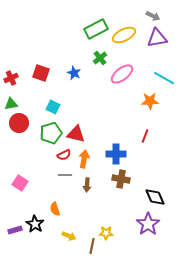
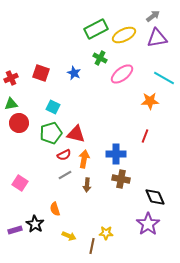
gray arrow: rotated 64 degrees counterclockwise
green cross: rotated 24 degrees counterclockwise
gray line: rotated 32 degrees counterclockwise
